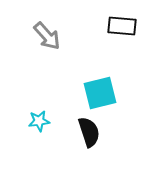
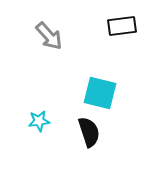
black rectangle: rotated 12 degrees counterclockwise
gray arrow: moved 2 px right
cyan square: rotated 28 degrees clockwise
